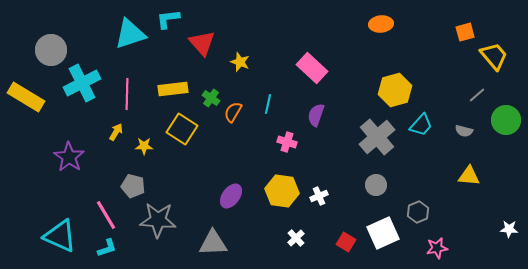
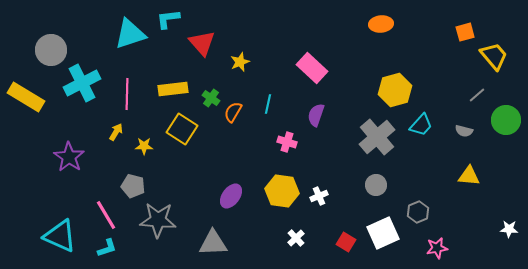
yellow star at (240, 62): rotated 30 degrees clockwise
